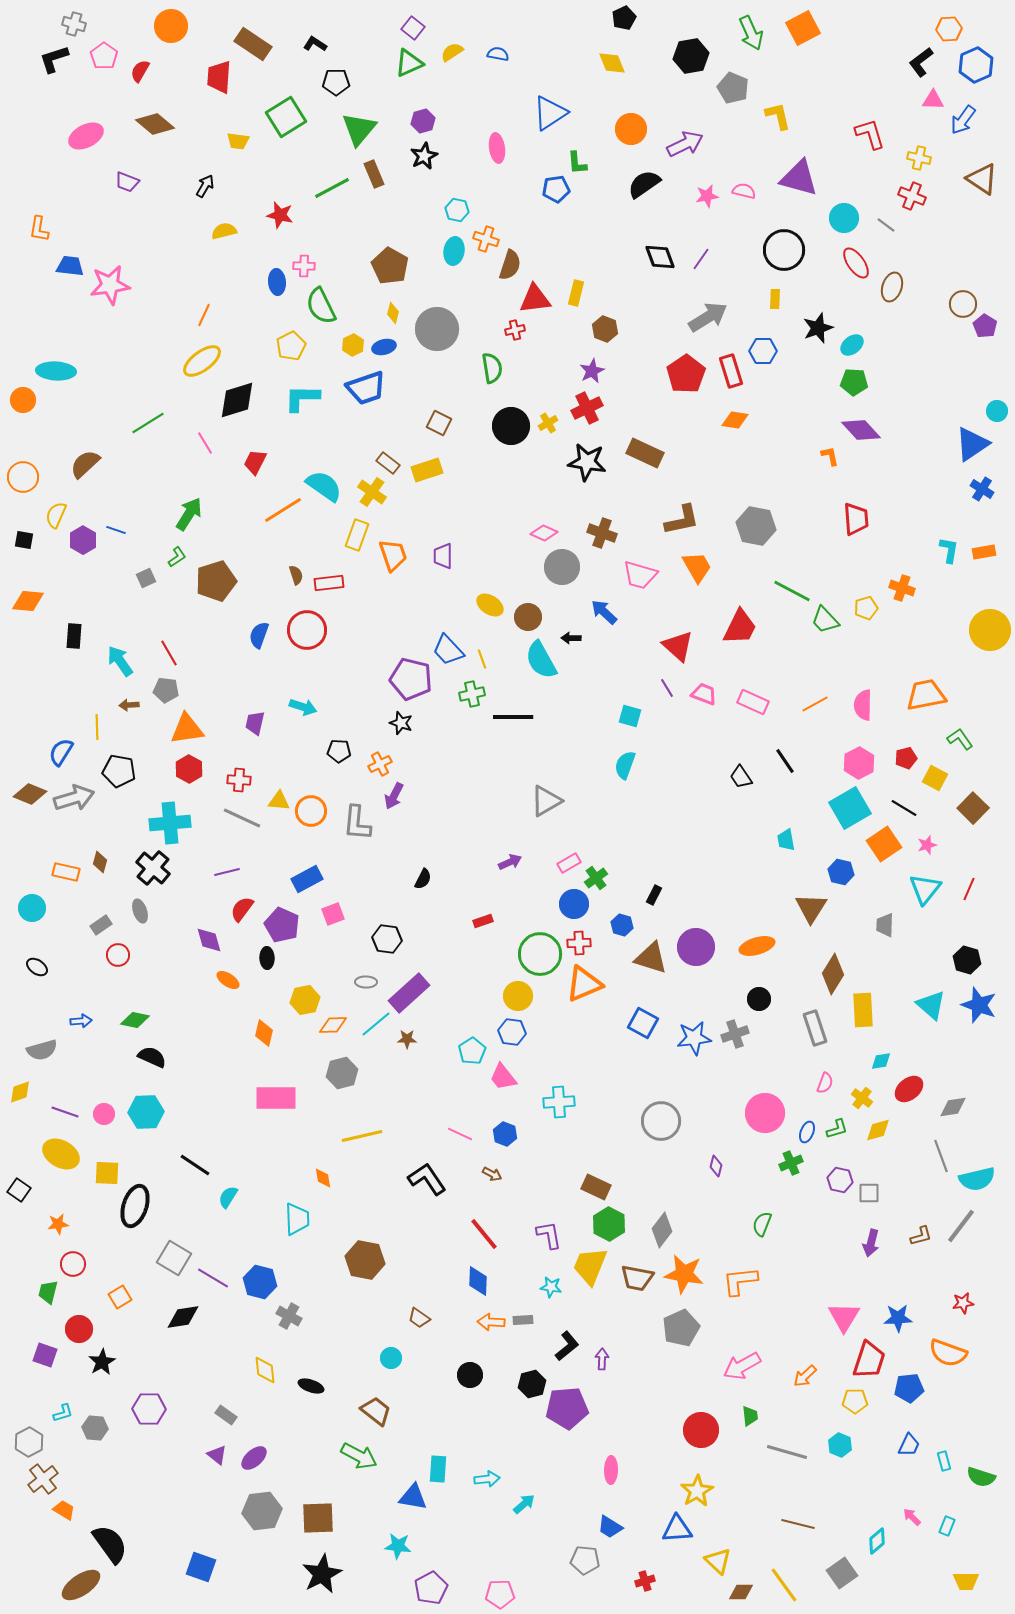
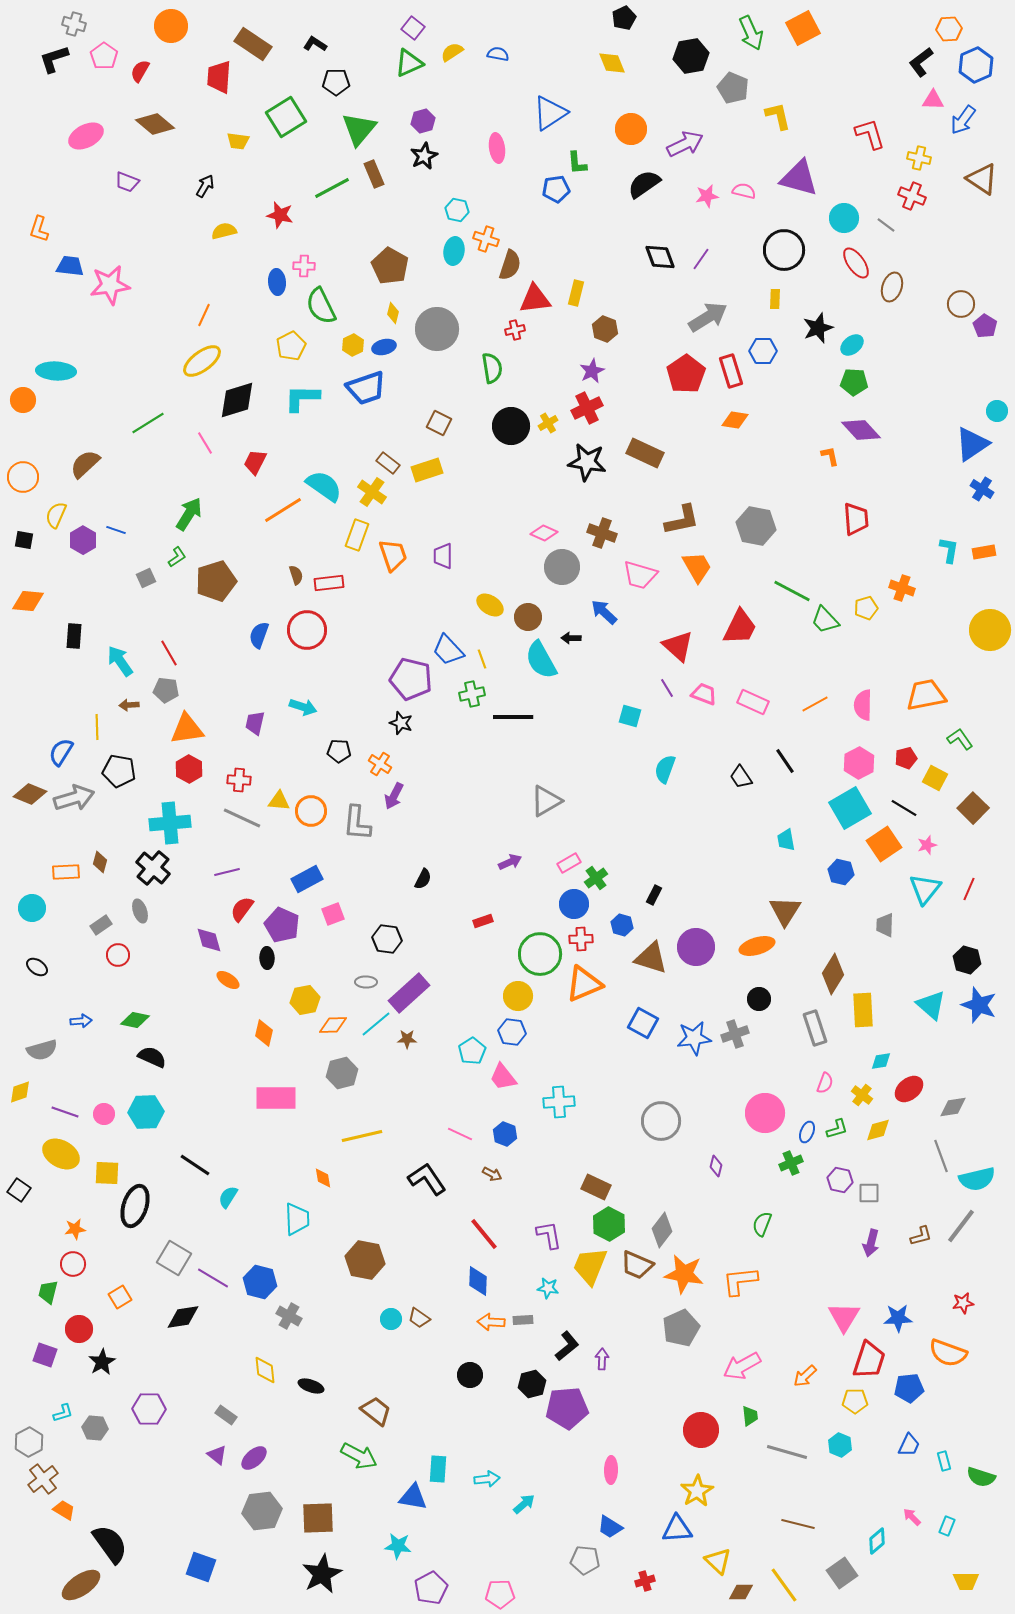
orange L-shape at (39, 229): rotated 8 degrees clockwise
brown circle at (963, 304): moved 2 px left
orange cross at (380, 764): rotated 30 degrees counterclockwise
cyan semicircle at (625, 765): moved 40 px right, 4 px down
orange rectangle at (66, 872): rotated 16 degrees counterclockwise
brown triangle at (811, 908): moved 26 px left, 3 px down
red cross at (579, 943): moved 2 px right, 4 px up
yellow cross at (862, 1098): moved 3 px up
orange star at (58, 1224): moved 17 px right, 5 px down
brown trapezoid at (637, 1278): moved 13 px up; rotated 12 degrees clockwise
cyan star at (551, 1287): moved 3 px left, 1 px down
cyan circle at (391, 1358): moved 39 px up
